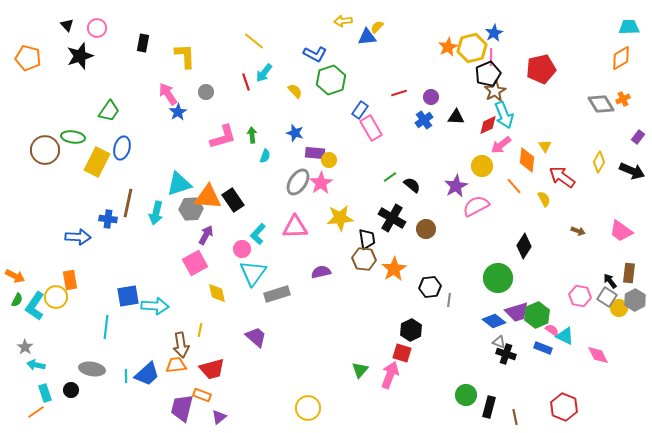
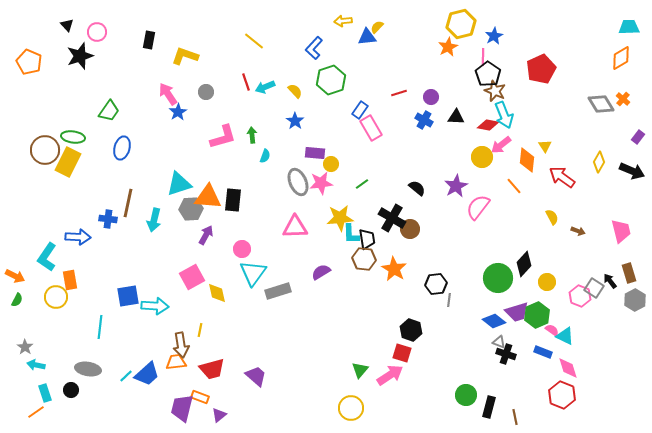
pink circle at (97, 28): moved 4 px down
blue star at (494, 33): moved 3 px down
black rectangle at (143, 43): moved 6 px right, 3 px up
yellow hexagon at (472, 48): moved 11 px left, 24 px up
blue L-shape at (315, 54): moved 1 px left, 6 px up; rotated 105 degrees clockwise
yellow L-shape at (185, 56): rotated 68 degrees counterclockwise
pink line at (491, 57): moved 8 px left
orange pentagon at (28, 58): moved 1 px right, 4 px down; rotated 10 degrees clockwise
red pentagon at (541, 69): rotated 12 degrees counterclockwise
cyan arrow at (264, 73): moved 1 px right, 14 px down; rotated 30 degrees clockwise
black pentagon at (488, 74): rotated 15 degrees counterclockwise
brown star at (495, 91): rotated 20 degrees counterclockwise
orange cross at (623, 99): rotated 24 degrees counterclockwise
blue cross at (424, 120): rotated 24 degrees counterclockwise
red diamond at (488, 125): rotated 35 degrees clockwise
blue star at (295, 133): moved 12 px up; rotated 18 degrees clockwise
yellow circle at (329, 160): moved 2 px right, 4 px down
yellow rectangle at (97, 162): moved 29 px left
yellow circle at (482, 166): moved 9 px up
green line at (390, 177): moved 28 px left, 7 px down
gray ellipse at (298, 182): rotated 56 degrees counterclockwise
pink star at (321, 183): rotated 25 degrees clockwise
black semicircle at (412, 185): moved 5 px right, 3 px down
yellow semicircle at (544, 199): moved 8 px right, 18 px down
black rectangle at (233, 200): rotated 40 degrees clockwise
pink semicircle at (476, 206): moved 2 px right, 1 px down; rotated 24 degrees counterclockwise
cyan arrow at (156, 213): moved 2 px left, 7 px down
brown circle at (426, 229): moved 16 px left
pink trapezoid at (621, 231): rotated 140 degrees counterclockwise
cyan L-shape at (258, 234): moved 93 px right; rotated 45 degrees counterclockwise
black diamond at (524, 246): moved 18 px down; rotated 10 degrees clockwise
pink square at (195, 263): moved 3 px left, 14 px down
orange star at (394, 269): rotated 10 degrees counterclockwise
purple semicircle at (321, 272): rotated 18 degrees counterclockwise
brown rectangle at (629, 273): rotated 24 degrees counterclockwise
black hexagon at (430, 287): moved 6 px right, 3 px up
gray rectangle at (277, 294): moved 1 px right, 3 px up
pink hexagon at (580, 296): rotated 10 degrees clockwise
gray square at (607, 297): moved 13 px left, 9 px up
cyan L-shape at (35, 306): moved 12 px right, 49 px up
yellow circle at (619, 308): moved 72 px left, 26 px up
cyan line at (106, 327): moved 6 px left
black hexagon at (411, 330): rotated 15 degrees counterclockwise
purple trapezoid at (256, 337): moved 39 px down
blue rectangle at (543, 348): moved 4 px down
pink diamond at (598, 355): moved 30 px left, 13 px down; rotated 10 degrees clockwise
orange trapezoid at (176, 365): moved 3 px up
gray ellipse at (92, 369): moved 4 px left
pink arrow at (390, 375): rotated 36 degrees clockwise
cyan line at (126, 376): rotated 48 degrees clockwise
orange rectangle at (202, 395): moved 2 px left, 2 px down
red hexagon at (564, 407): moved 2 px left, 12 px up
yellow circle at (308, 408): moved 43 px right
purple triangle at (219, 417): moved 2 px up
